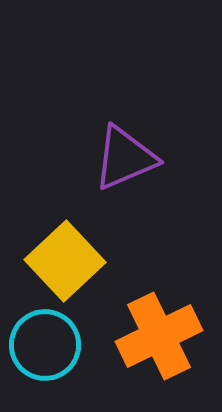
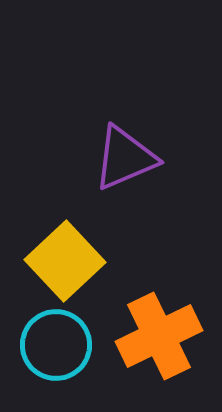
cyan circle: moved 11 px right
